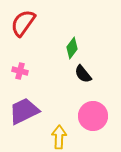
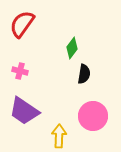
red semicircle: moved 1 px left, 1 px down
black semicircle: moved 1 px right; rotated 132 degrees counterclockwise
purple trapezoid: rotated 120 degrees counterclockwise
yellow arrow: moved 1 px up
